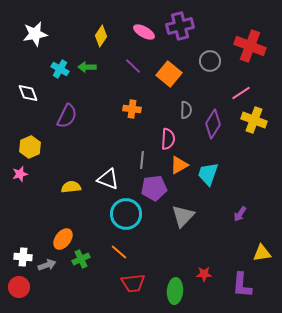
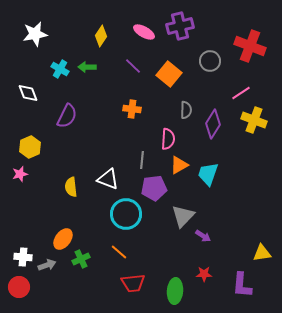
yellow semicircle: rotated 90 degrees counterclockwise
purple arrow: moved 37 px left, 22 px down; rotated 91 degrees counterclockwise
